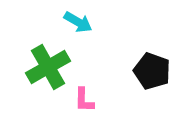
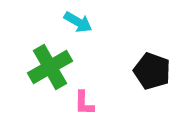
green cross: moved 2 px right
pink L-shape: moved 3 px down
